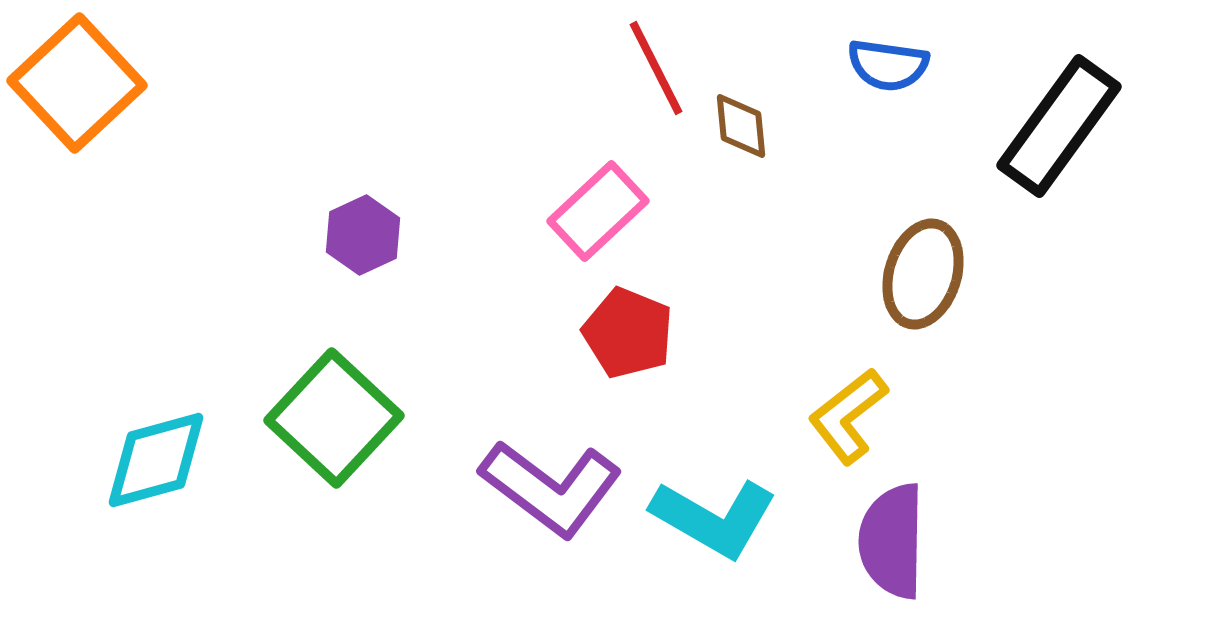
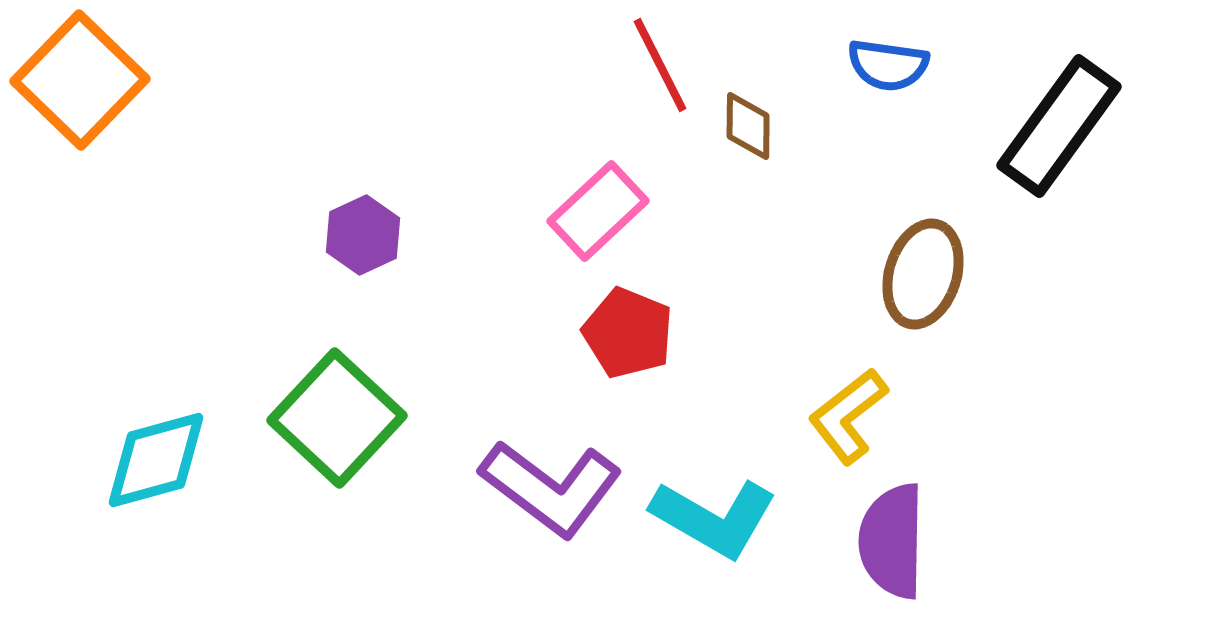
red line: moved 4 px right, 3 px up
orange square: moved 3 px right, 3 px up; rotated 3 degrees counterclockwise
brown diamond: moved 7 px right; rotated 6 degrees clockwise
green square: moved 3 px right
